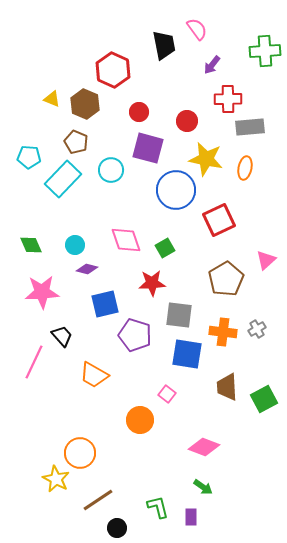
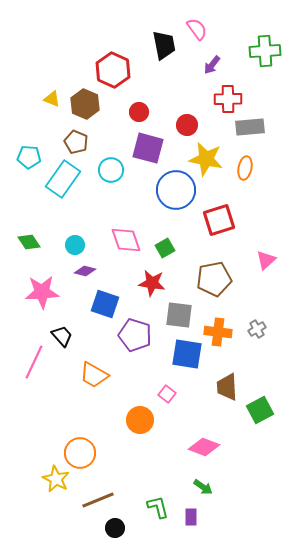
red circle at (187, 121): moved 4 px down
cyan rectangle at (63, 179): rotated 9 degrees counterclockwise
red square at (219, 220): rotated 8 degrees clockwise
green diamond at (31, 245): moved 2 px left, 3 px up; rotated 10 degrees counterclockwise
purple diamond at (87, 269): moved 2 px left, 2 px down
brown pentagon at (226, 279): moved 12 px left; rotated 20 degrees clockwise
red star at (152, 283): rotated 12 degrees clockwise
blue square at (105, 304): rotated 32 degrees clockwise
orange cross at (223, 332): moved 5 px left
green square at (264, 399): moved 4 px left, 11 px down
brown line at (98, 500): rotated 12 degrees clockwise
black circle at (117, 528): moved 2 px left
